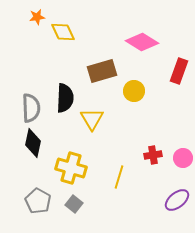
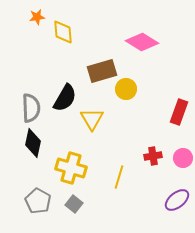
yellow diamond: rotated 20 degrees clockwise
red rectangle: moved 41 px down
yellow circle: moved 8 px left, 2 px up
black semicircle: rotated 28 degrees clockwise
red cross: moved 1 px down
